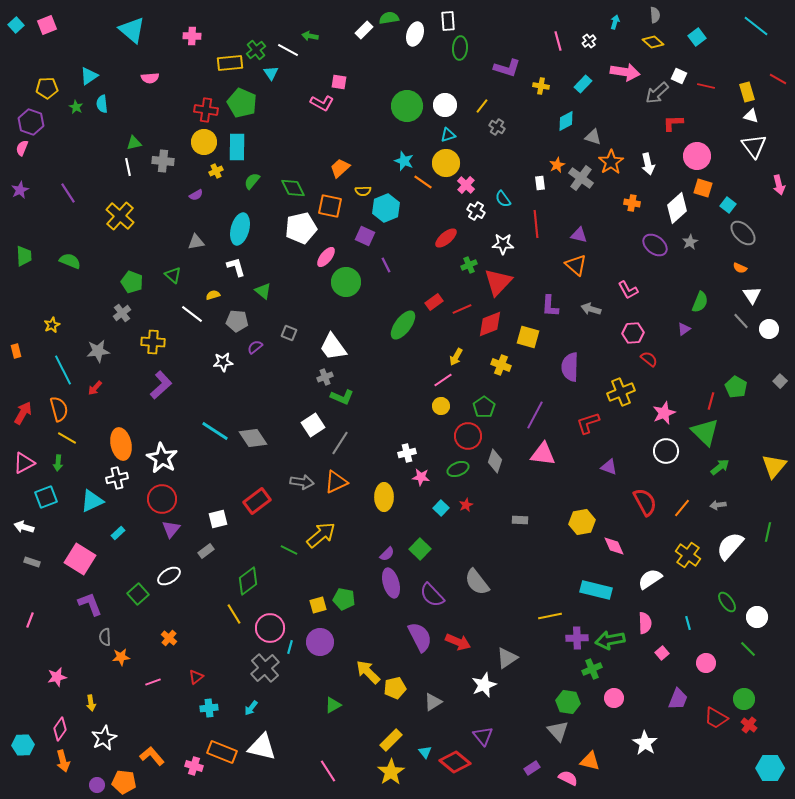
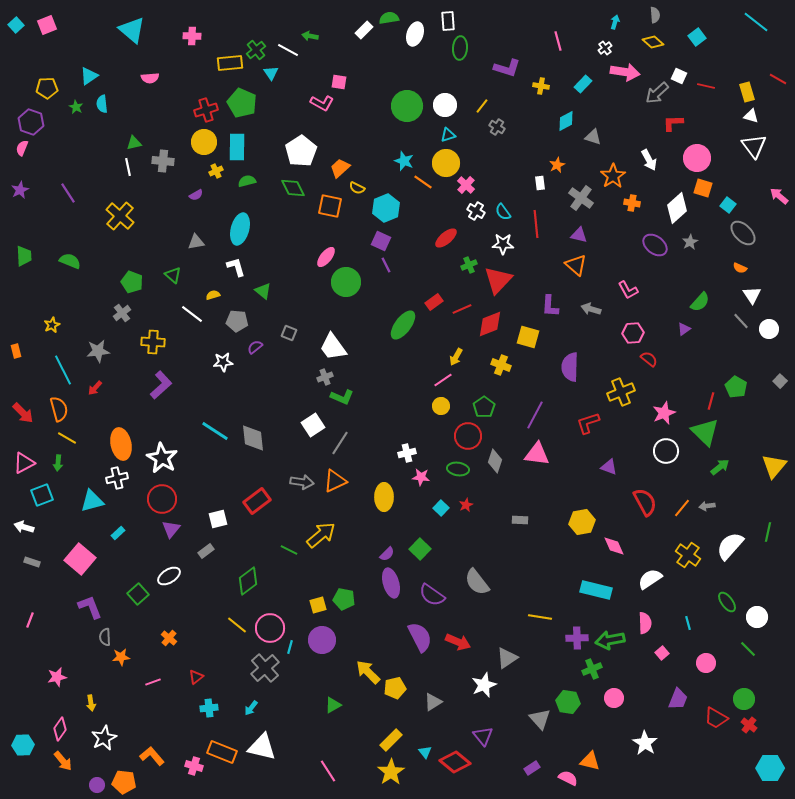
cyan line at (756, 26): moved 4 px up
white cross at (589, 41): moved 16 px right, 7 px down
red cross at (206, 110): rotated 25 degrees counterclockwise
pink circle at (697, 156): moved 2 px down
orange star at (611, 162): moved 2 px right, 14 px down
white arrow at (648, 164): moved 1 px right, 4 px up; rotated 15 degrees counterclockwise
gray cross at (581, 178): moved 20 px down
green semicircle at (252, 181): moved 5 px left; rotated 36 degrees clockwise
pink arrow at (779, 185): moved 11 px down; rotated 144 degrees clockwise
yellow semicircle at (363, 191): moved 6 px left, 3 px up; rotated 28 degrees clockwise
cyan semicircle at (503, 199): moved 13 px down
white pentagon at (301, 228): moved 77 px up; rotated 20 degrees counterclockwise
purple square at (365, 236): moved 16 px right, 5 px down
red triangle at (498, 282): moved 2 px up
green semicircle at (700, 302): rotated 20 degrees clockwise
red arrow at (23, 413): rotated 105 degrees clockwise
gray diamond at (253, 438): rotated 28 degrees clockwise
pink triangle at (543, 454): moved 6 px left
green ellipse at (458, 469): rotated 30 degrees clockwise
orange triangle at (336, 482): moved 1 px left, 1 px up
cyan square at (46, 497): moved 4 px left, 2 px up
cyan triangle at (92, 501): rotated 10 degrees clockwise
gray arrow at (718, 505): moved 11 px left, 1 px down
pink square at (80, 559): rotated 8 degrees clockwise
purple semicircle at (432, 595): rotated 12 degrees counterclockwise
purple L-shape at (90, 604): moved 3 px down
yellow line at (234, 614): moved 3 px right, 11 px down; rotated 20 degrees counterclockwise
yellow line at (550, 616): moved 10 px left, 1 px down; rotated 20 degrees clockwise
purple circle at (320, 642): moved 2 px right, 2 px up
gray triangle at (558, 731): moved 18 px left, 12 px up
orange arrow at (63, 761): rotated 25 degrees counterclockwise
